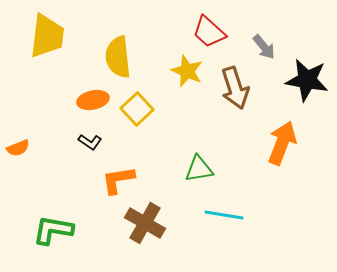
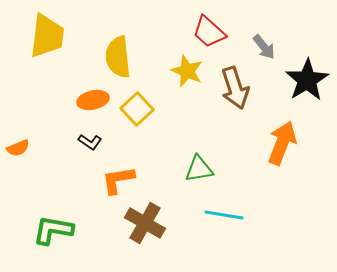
black star: rotated 30 degrees clockwise
